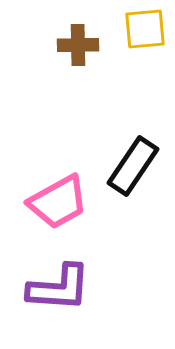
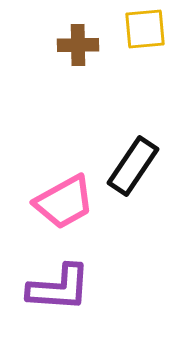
pink trapezoid: moved 6 px right
